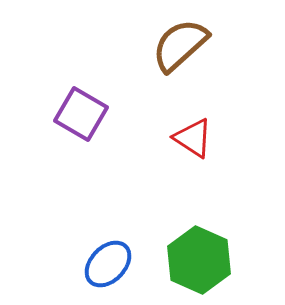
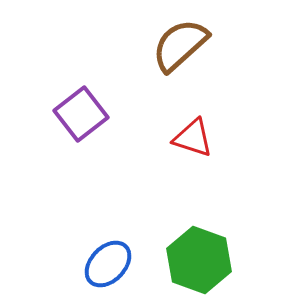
purple square: rotated 22 degrees clockwise
red triangle: rotated 15 degrees counterclockwise
green hexagon: rotated 4 degrees counterclockwise
